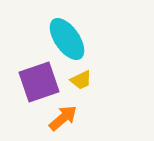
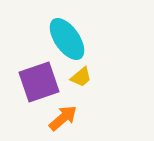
yellow trapezoid: moved 3 px up; rotated 15 degrees counterclockwise
